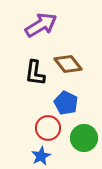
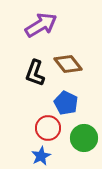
black L-shape: rotated 12 degrees clockwise
